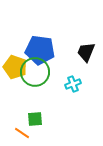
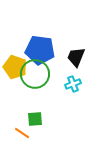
black trapezoid: moved 10 px left, 5 px down
green circle: moved 2 px down
